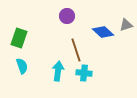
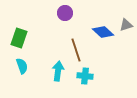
purple circle: moved 2 px left, 3 px up
cyan cross: moved 1 px right, 3 px down
